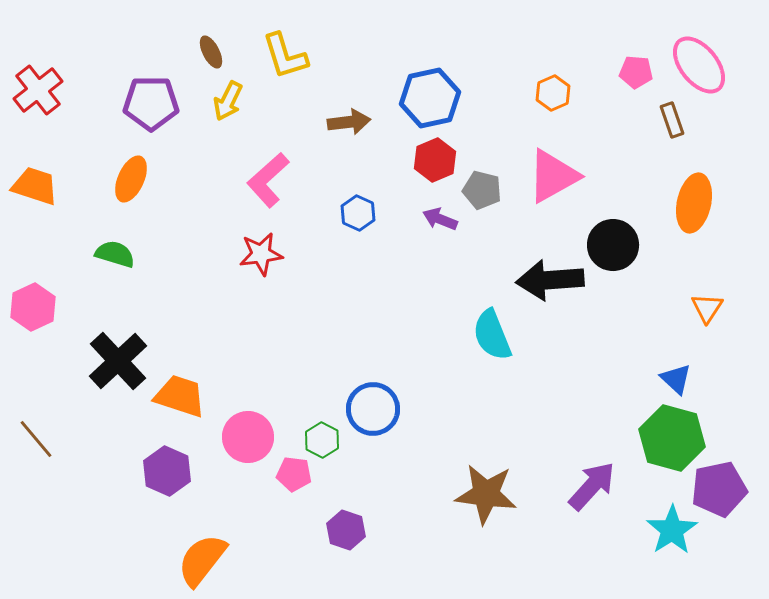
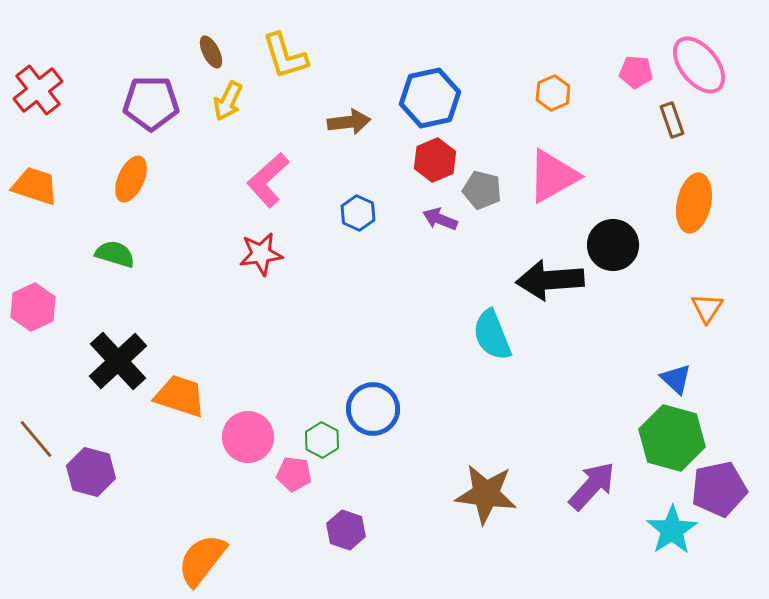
purple hexagon at (167, 471): moved 76 px left, 1 px down; rotated 9 degrees counterclockwise
